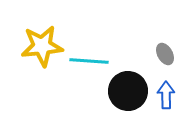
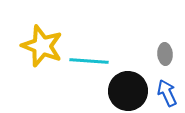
yellow star: rotated 27 degrees clockwise
gray ellipse: rotated 25 degrees clockwise
blue arrow: moved 1 px right, 2 px up; rotated 24 degrees counterclockwise
